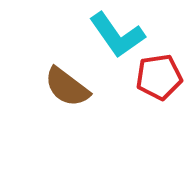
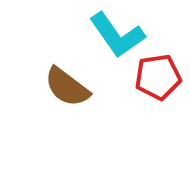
red pentagon: moved 1 px left
